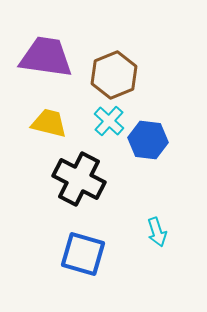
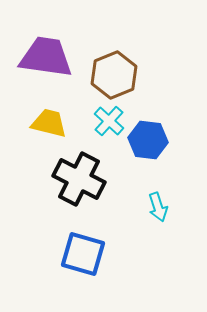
cyan arrow: moved 1 px right, 25 px up
